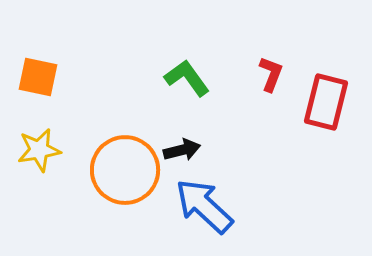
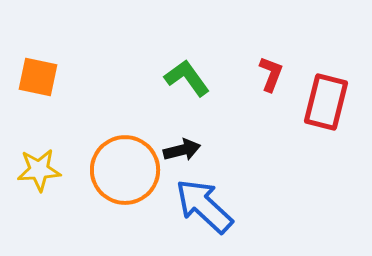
yellow star: moved 20 px down; rotated 6 degrees clockwise
